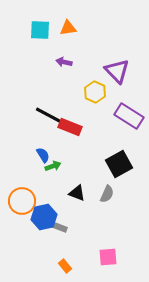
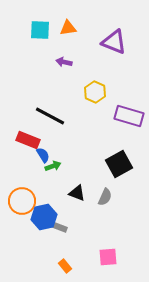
purple triangle: moved 3 px left, 29 px up; rotated 24 degrees counterclockwise
purple rectangle: rotated 16 degrees counterclockwise
red rectangle: moved 42 px left, 13 px down
gray semicircle: moved 2 px left, 3 px down
